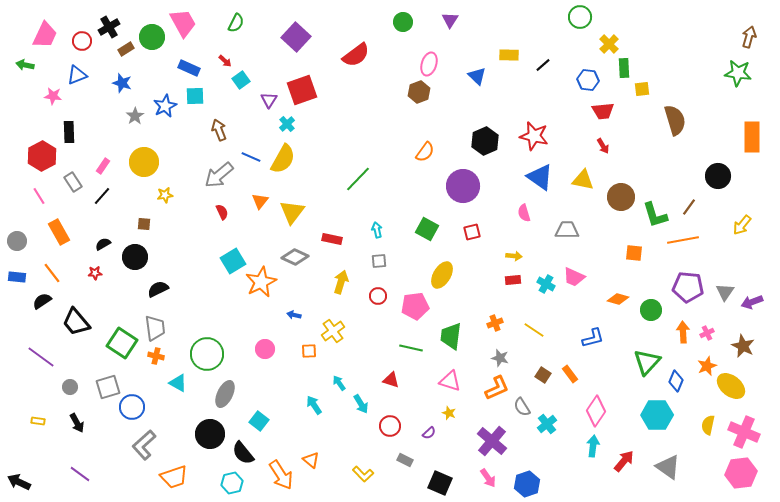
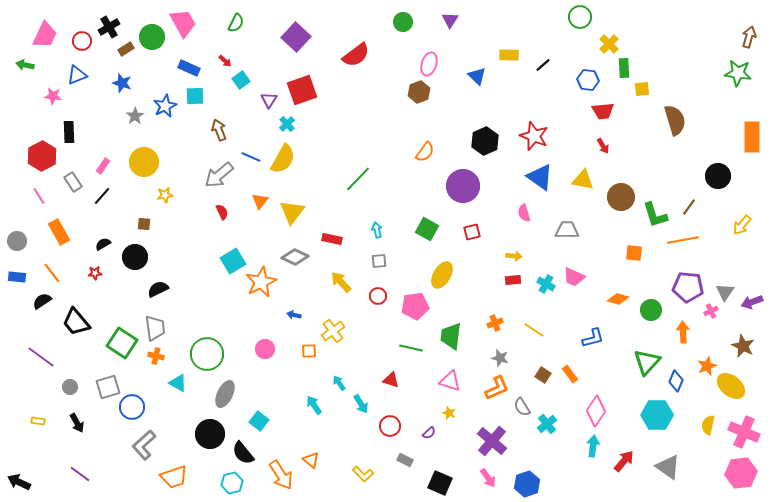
red star at (534, 136): rotated 8 degrees clockwise
yellow arrow at (341, 282): rotated 60 degrees counterclockwise
pink cross at (707, 333): moved 4 px right, 22 px up
